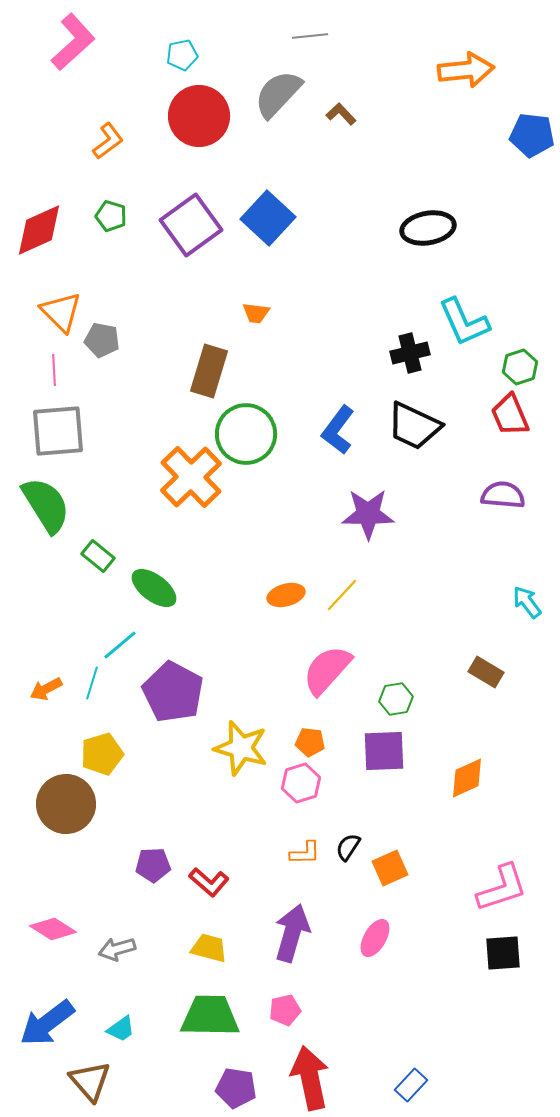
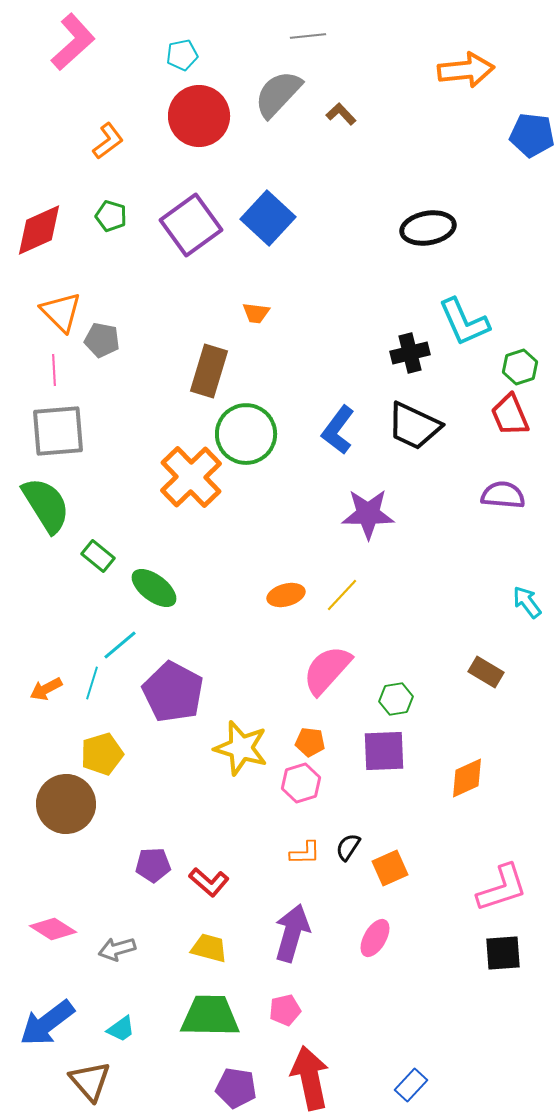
gray line at (310, 36): moved 2 px left
